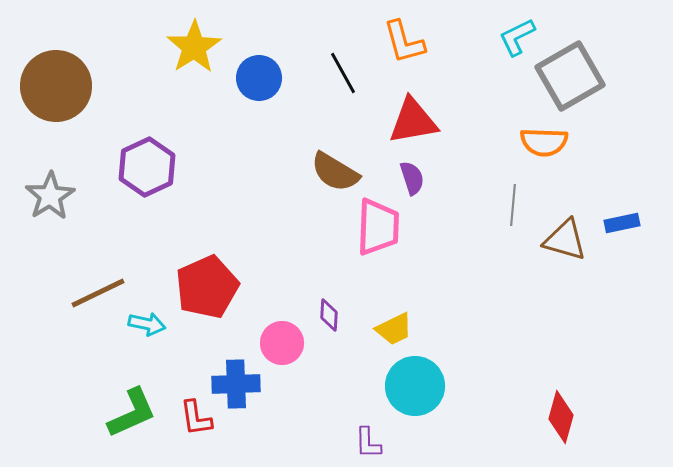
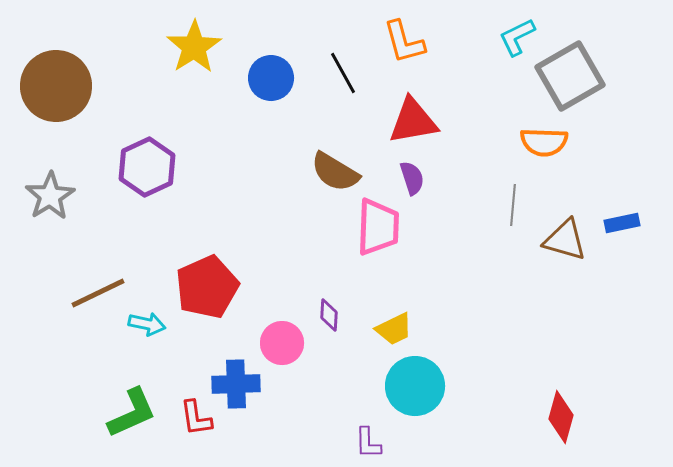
blue circle: moved 12 px right
